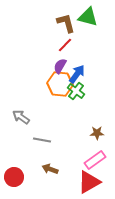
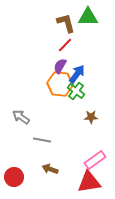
green triangle: rotated 15 degrees counterclockwise
brown star: moved 6 px left, 16 px up
red triangle: rotated 20 degrees clockwise
